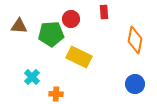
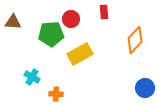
brown triangle: moved 6 px left, 4 px up
orange diamond: rotated 32 degrees clockwise
yellow rectangle: moved 1 px right, 3 px up; rotated 55 degrees counterclockwise
cyan cross: rotated 14 degrees counterclockwise
blue circle: moved 10 px right, 4 px down
